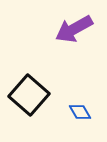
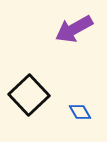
black square: rotated 6 degrees clockwise
